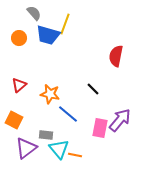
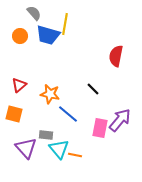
yellow line: rotated 10 degrees counterclockwise
orange circle: moved 1 px right, 2 px up
orange square: moved 6 px up; rotated 12 degrees counterclockwise
purple triangle: rotated 35 degrees counterclockwise
